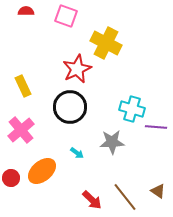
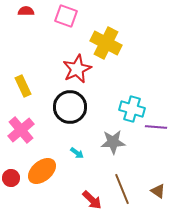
gray star: moved 1 px right
brown line: moved 3 px left, 8 px up; rotated 16 degrees clockwise
